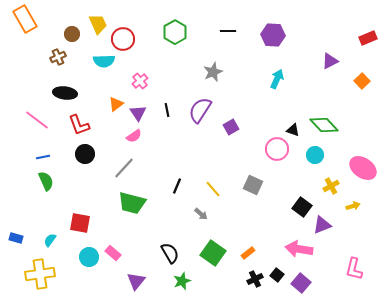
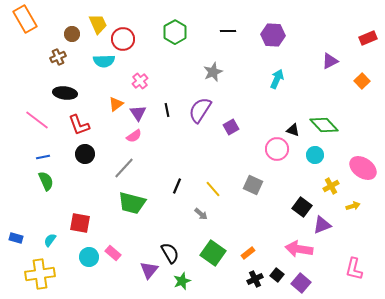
purple triangle at (136, 281): moved 13 px right, 11 px up
